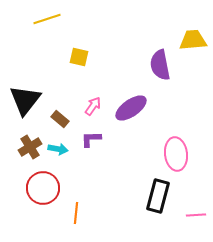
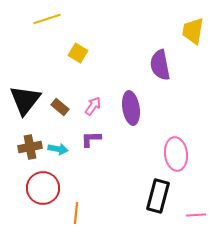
yellow trapezoid: moved 9 px up; rotated 76 degrees counterclockwise
yellow square: moved 1 px left, 4 px up; rotated 18 degrees clockwise
purple ellipse: rotated 64 degrees counterclockwise
brown rectangle: moved 12 px up
brown cross: rotated 20 degrees clockwise
